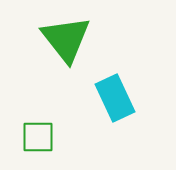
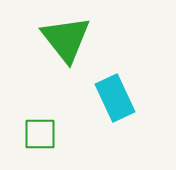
green square: moved 2 px right, 3 px up
